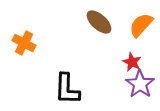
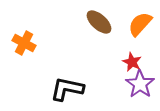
orange semicircle: moved 1 px left, 1 px up
black L-shape: rotated 100 degrees clockwise
